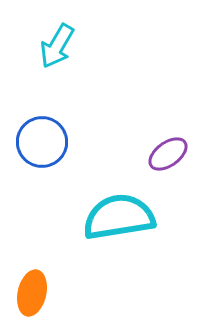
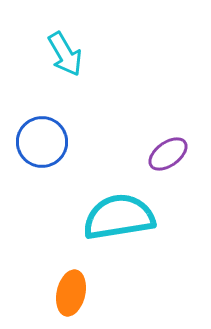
cyan arrow: moved 8 px right, 8 px down; rotated 60 degrees counterclockwise
orange ellipse: moved 39 px right
